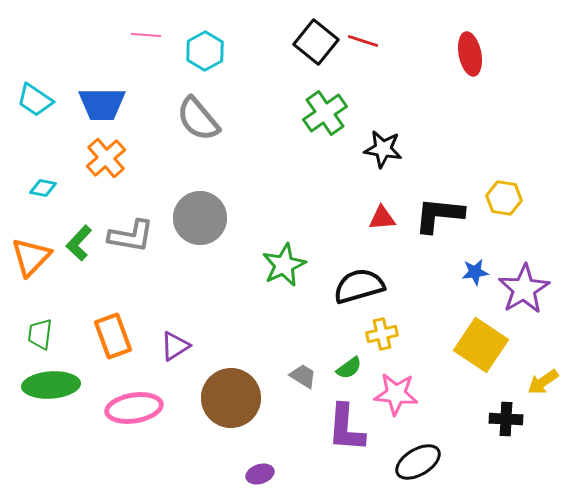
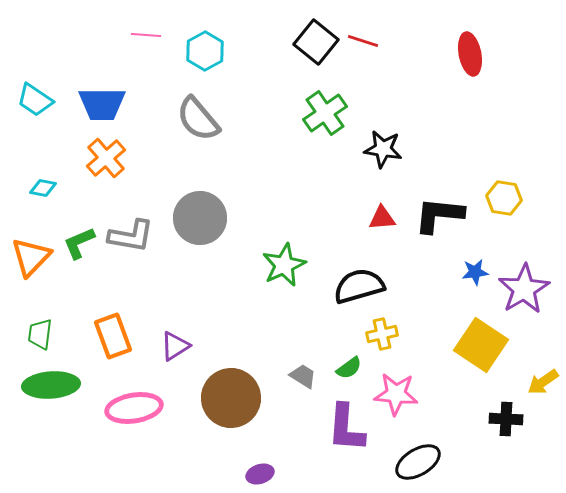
green L-shape: rotated 24 degrees clockwise
